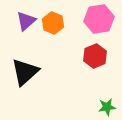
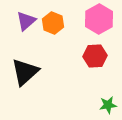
pink hexagon: rotated 20 degrees counterclockwise
red hexagon: rotated 20 degrees clockwise
green star: moved 1 px right, 2 px up
